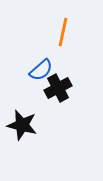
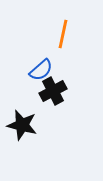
orange line: moved 2 px down
black cross: moved 5 px left, 3 px down
